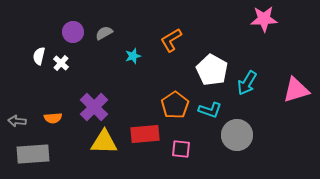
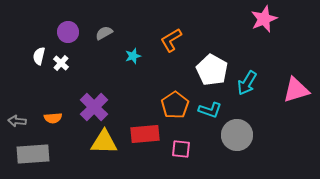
pink star: rotated 20 degrees counterclockwise
purple circle: moved 5 px left
